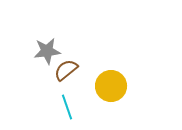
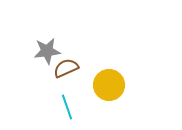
brown semicircle: moved 2 px up; rotated 15 degrees clockwise
yellow circle: moved 2 px left, 1 px up
